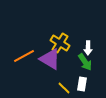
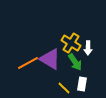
yellow cross: moved 11 px right
orange line: moved 4 px right, 7 px down
green arrow: moved 10 px left
